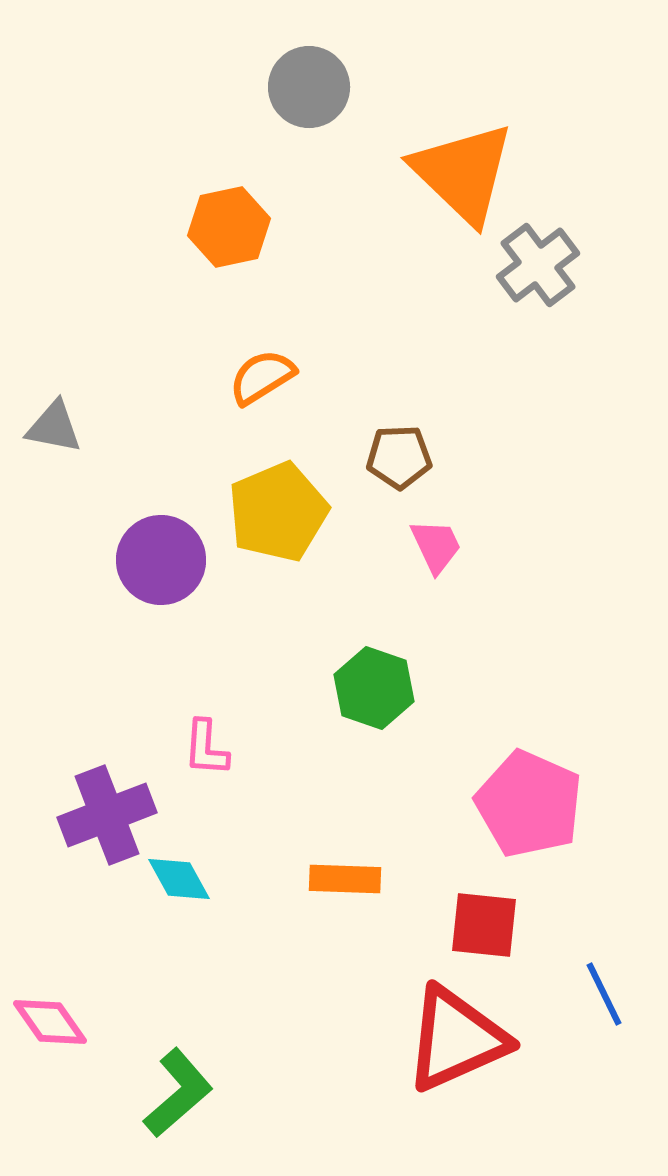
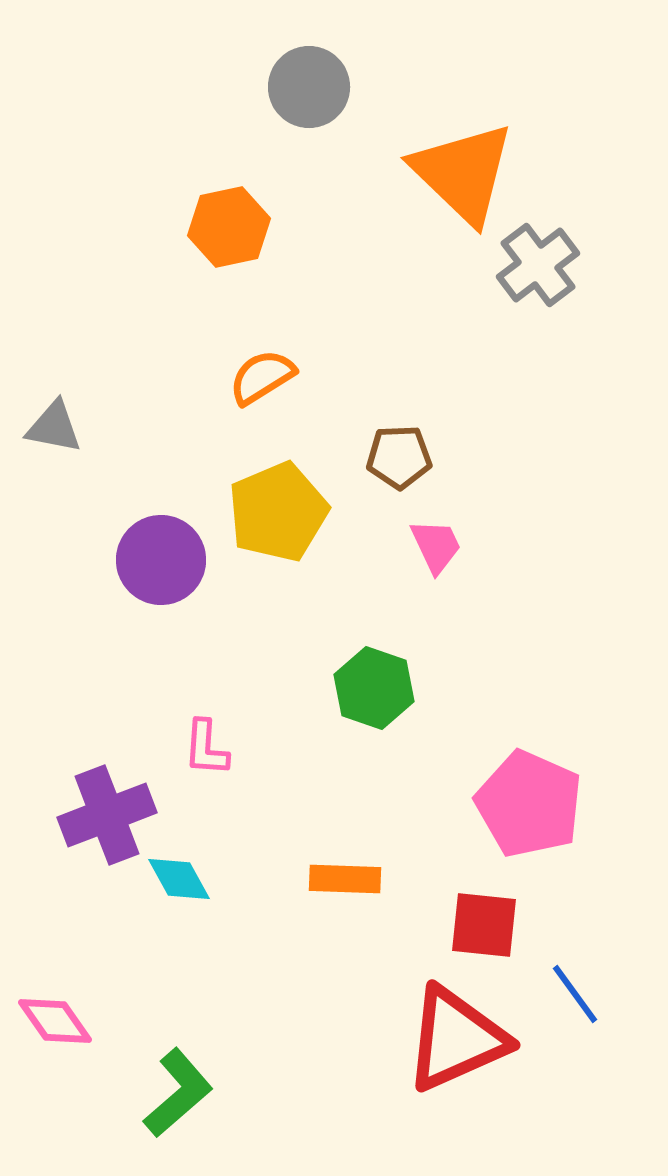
blue line: moved 29 px left; rotated 10 degrees counterclockwise
pink diamond: moved 5 px right, 1 px up
